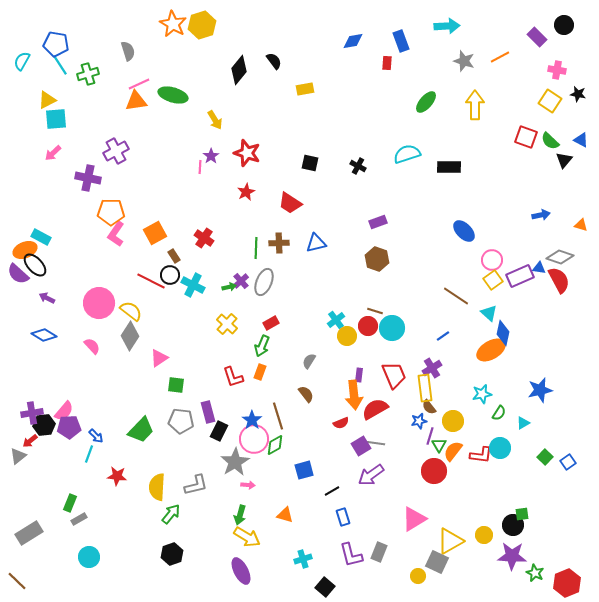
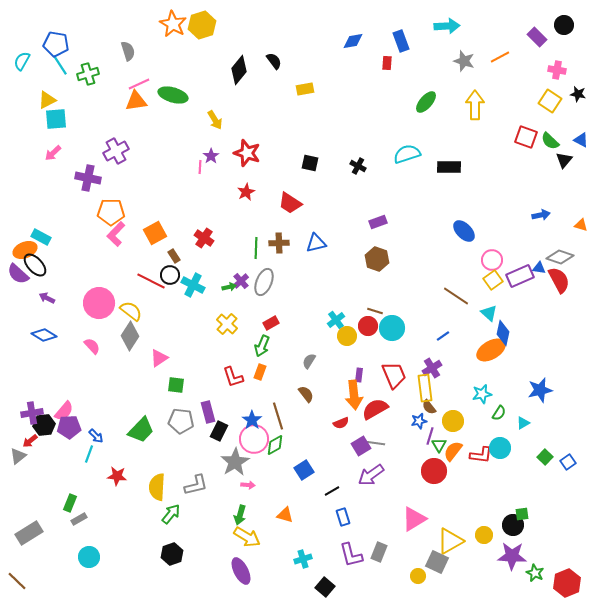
pink L-shape at (116, 234): rotated 10 degrees clockwise
blue square at (304, 470): rotated 18 degrees counterclockwise
